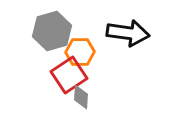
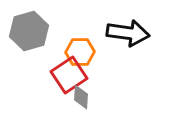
gray hexagon: moved 23 px left
